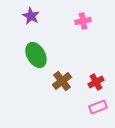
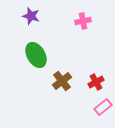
purple star: rotated 12 degrees counterclockwise
pink rectangle: moved 5 px right; rotated 18 degrees counterclockwise
